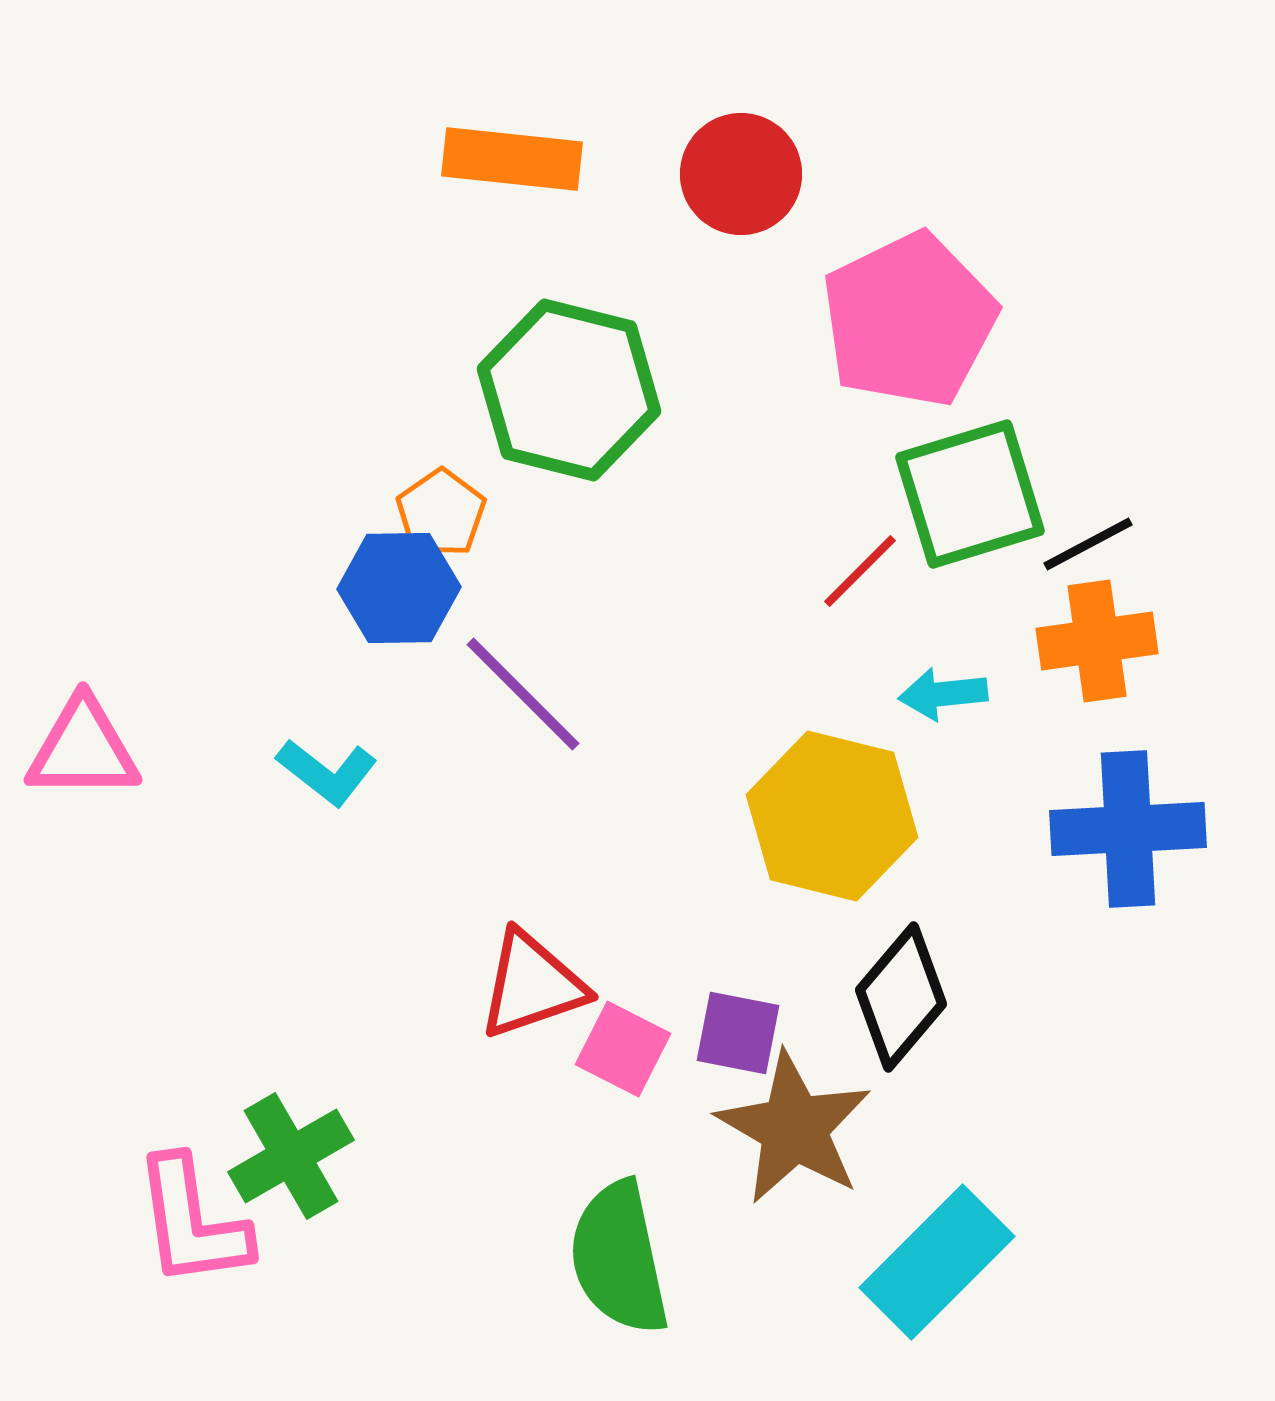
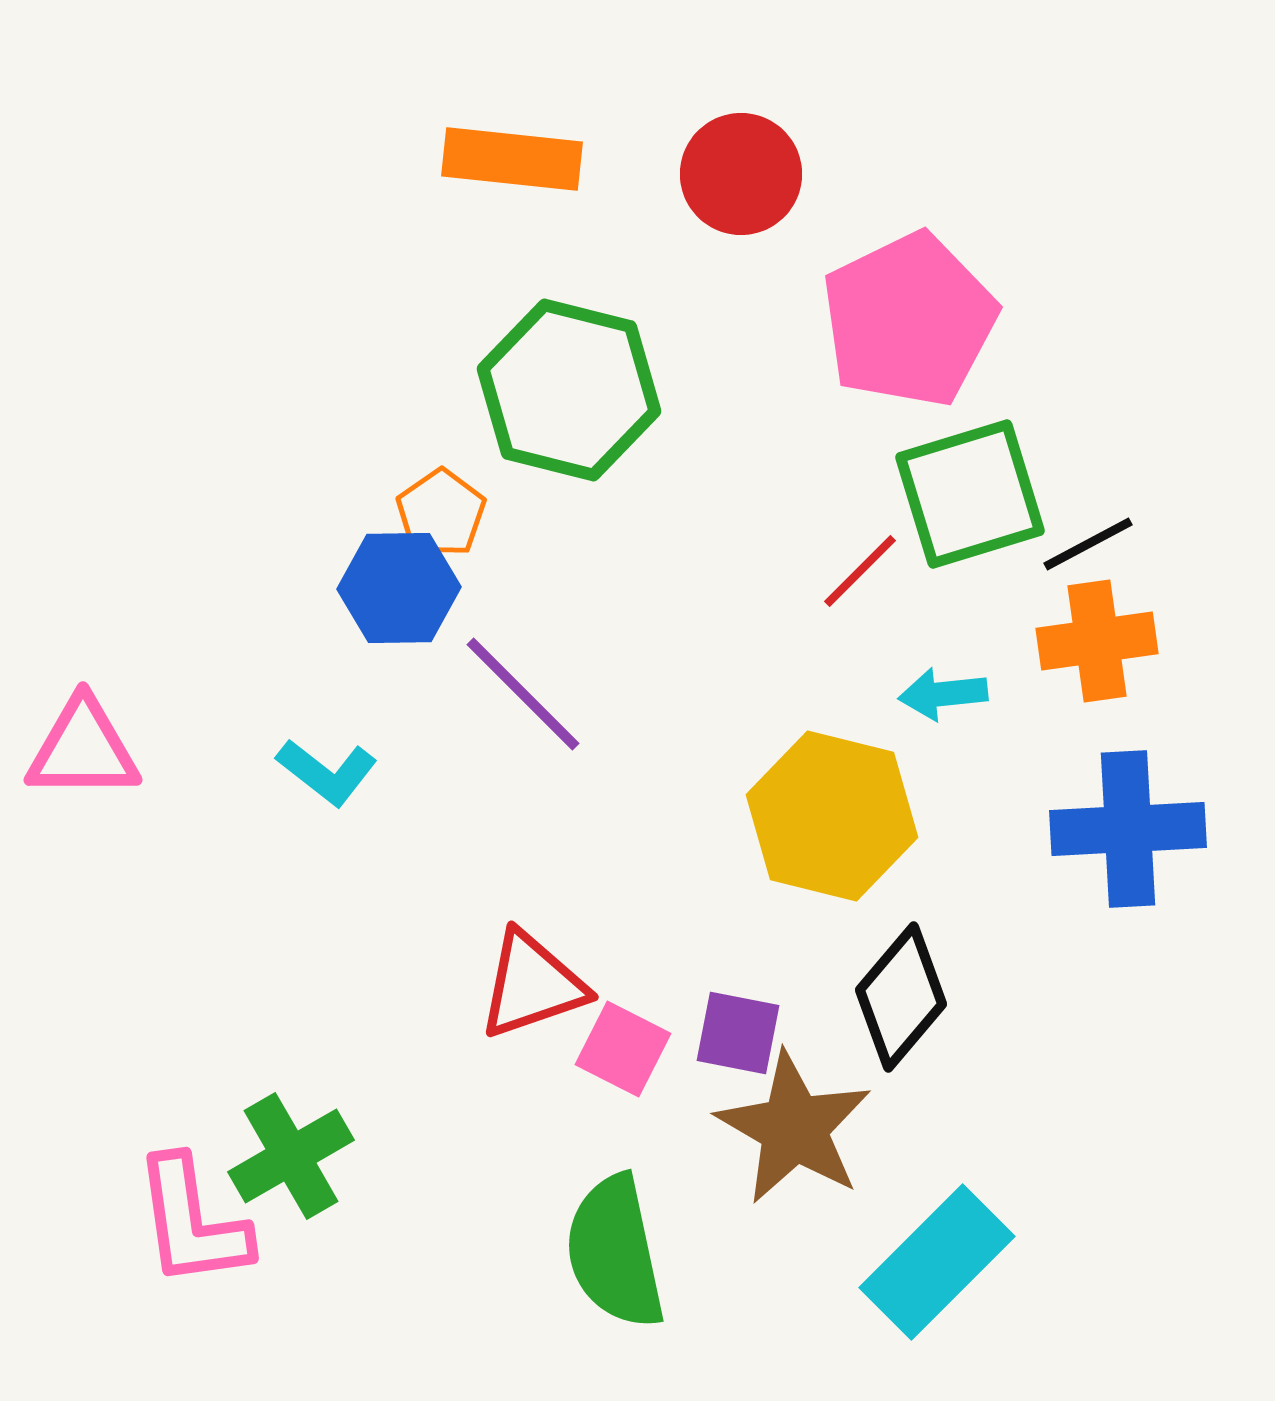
green semicircle: moved 4 px left, 6 px up
